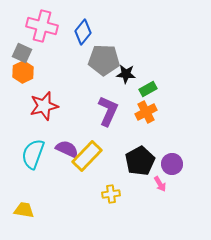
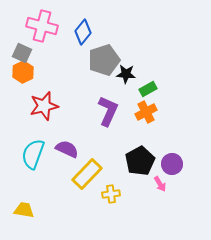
gray pentagon: rotated 20 degrees counterclockwise
yellow rectangle: moved 18 px down
